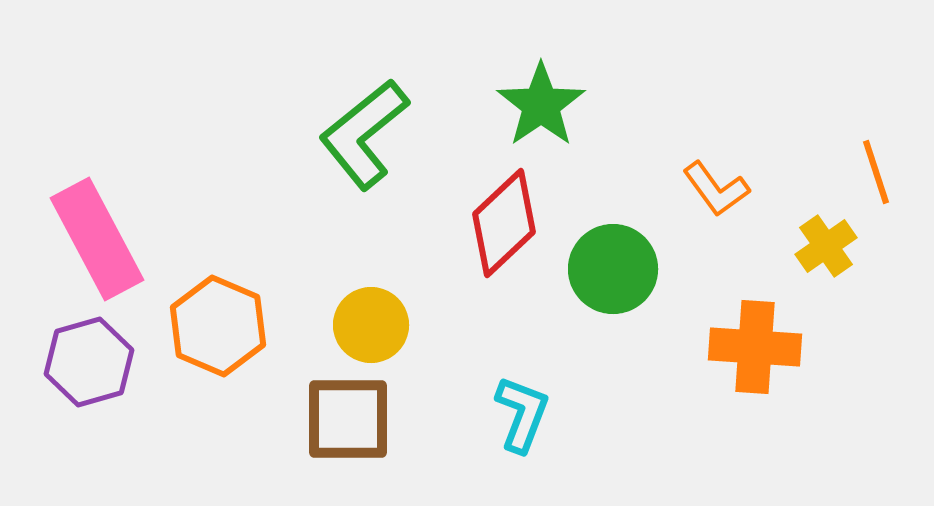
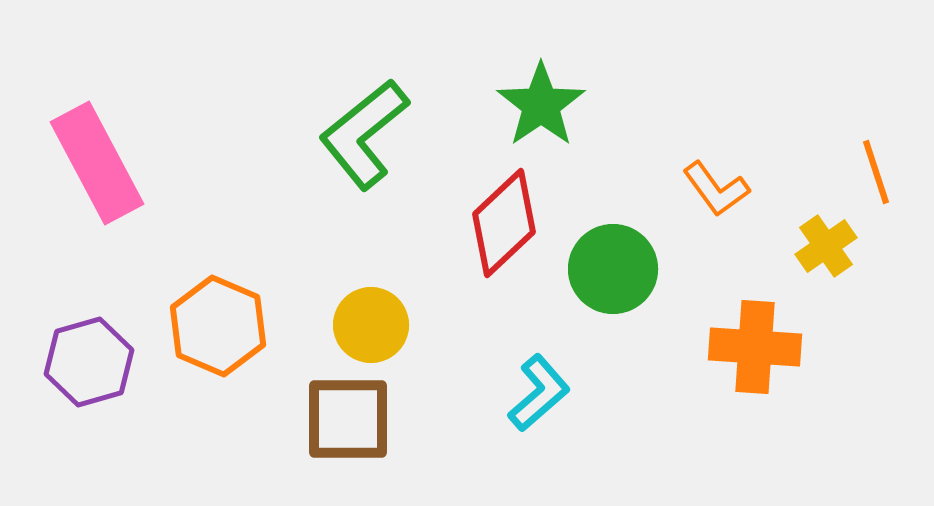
pink rectangle: moved 76 px up
cyan L-shape: moved 17 px right, 21 px up; rotated 28 degrees clockwise
